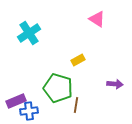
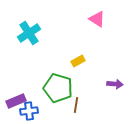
yellow rectangle: moved 1 px down
